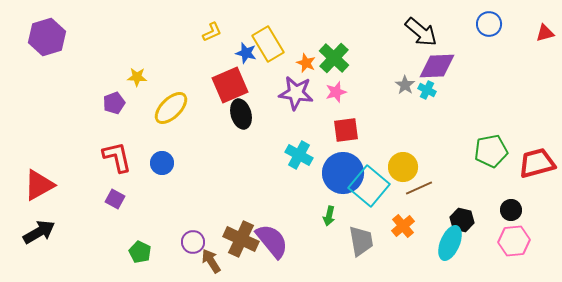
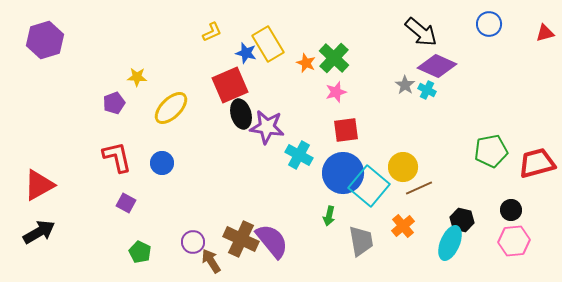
purple hexagon at (47, 37): moved 2 px left, 3 px down
purple diamond at (437, 66): rotated 27 degrees clockwise
purple star at (296, 93): moved 29 px left, 34 px down
purple square at (115, 199): moved 11 px right, 4 px down
